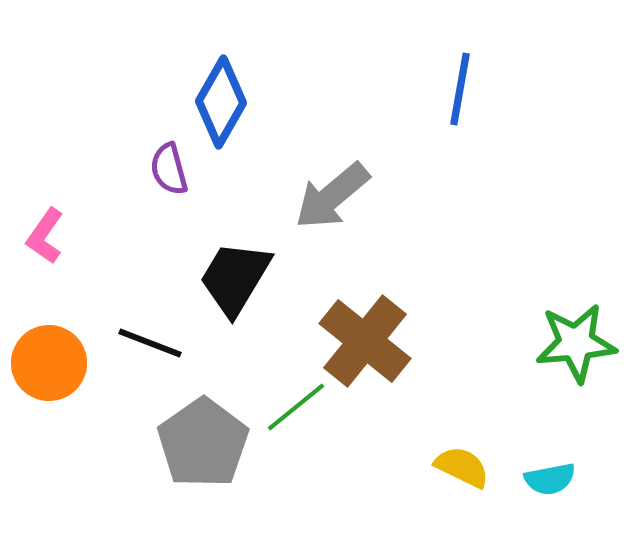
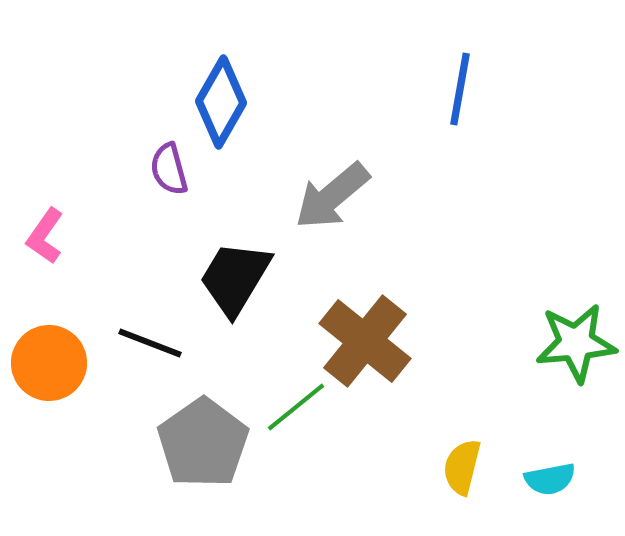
yellow semicircle: rotated 102 degrees counterclockwise
